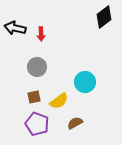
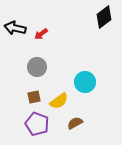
red arrow: rotated 56 degrees clockwise
